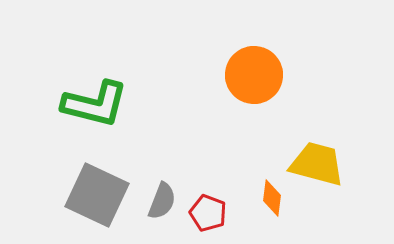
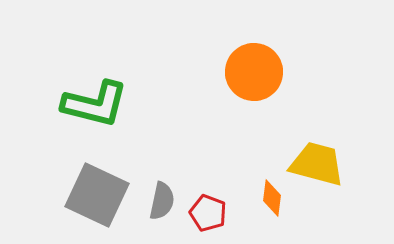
orange circle: moved 3 px up
gray semicircle: rotated 9 degrees counterclockwise
